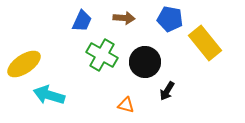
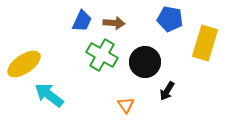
brown arrow: moved 10 px left, 5 px down
yellow rectangle: rotated 56 degrees clockwise
cyan arrow: rotated 20 degrees clockwise
orange triangle: rotated 42 degrees clockwise
